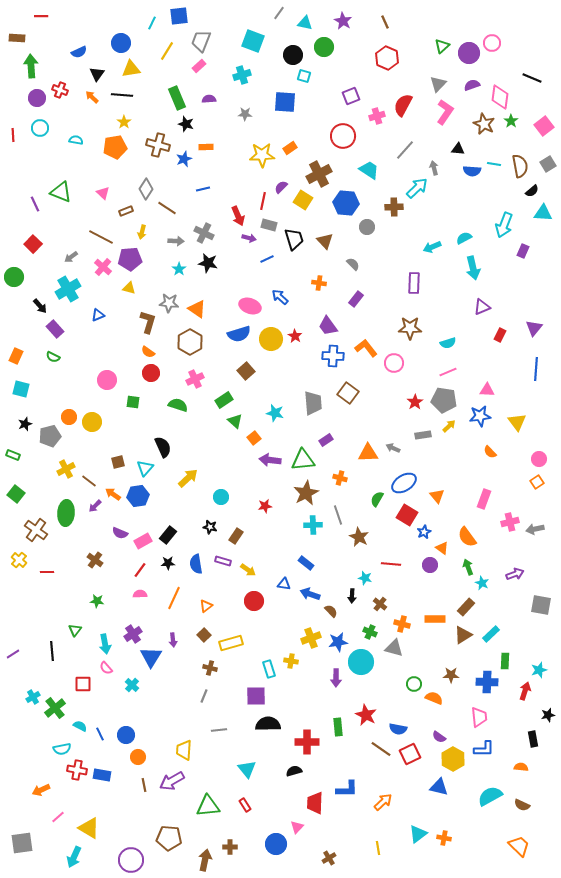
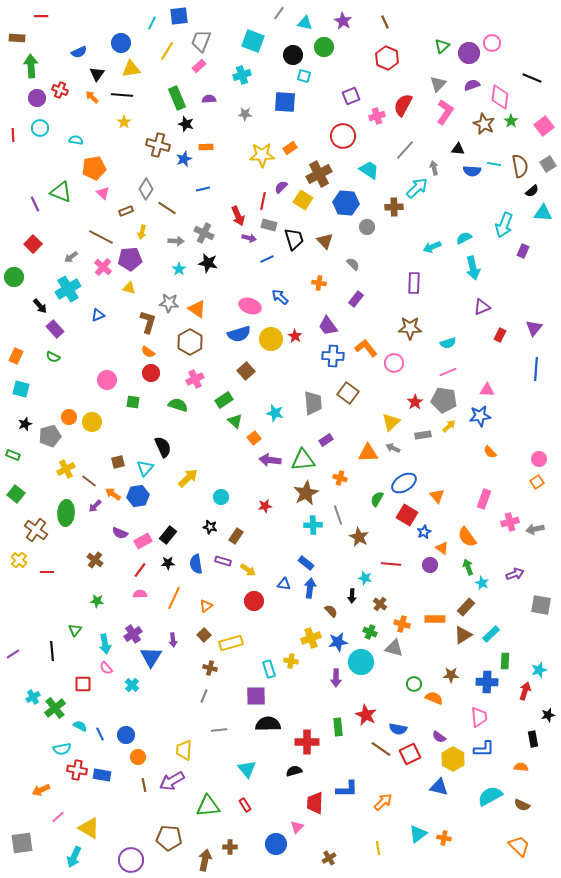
orange pentagon at (115, 147): moved 21 px left, 21 px down
yellow triangle at (517, 422): moved 126 px left; rotated 24 degrees clockwise
blue arrow at (310, 594): moved 6 px up; rotated 78 degrees clockwise
